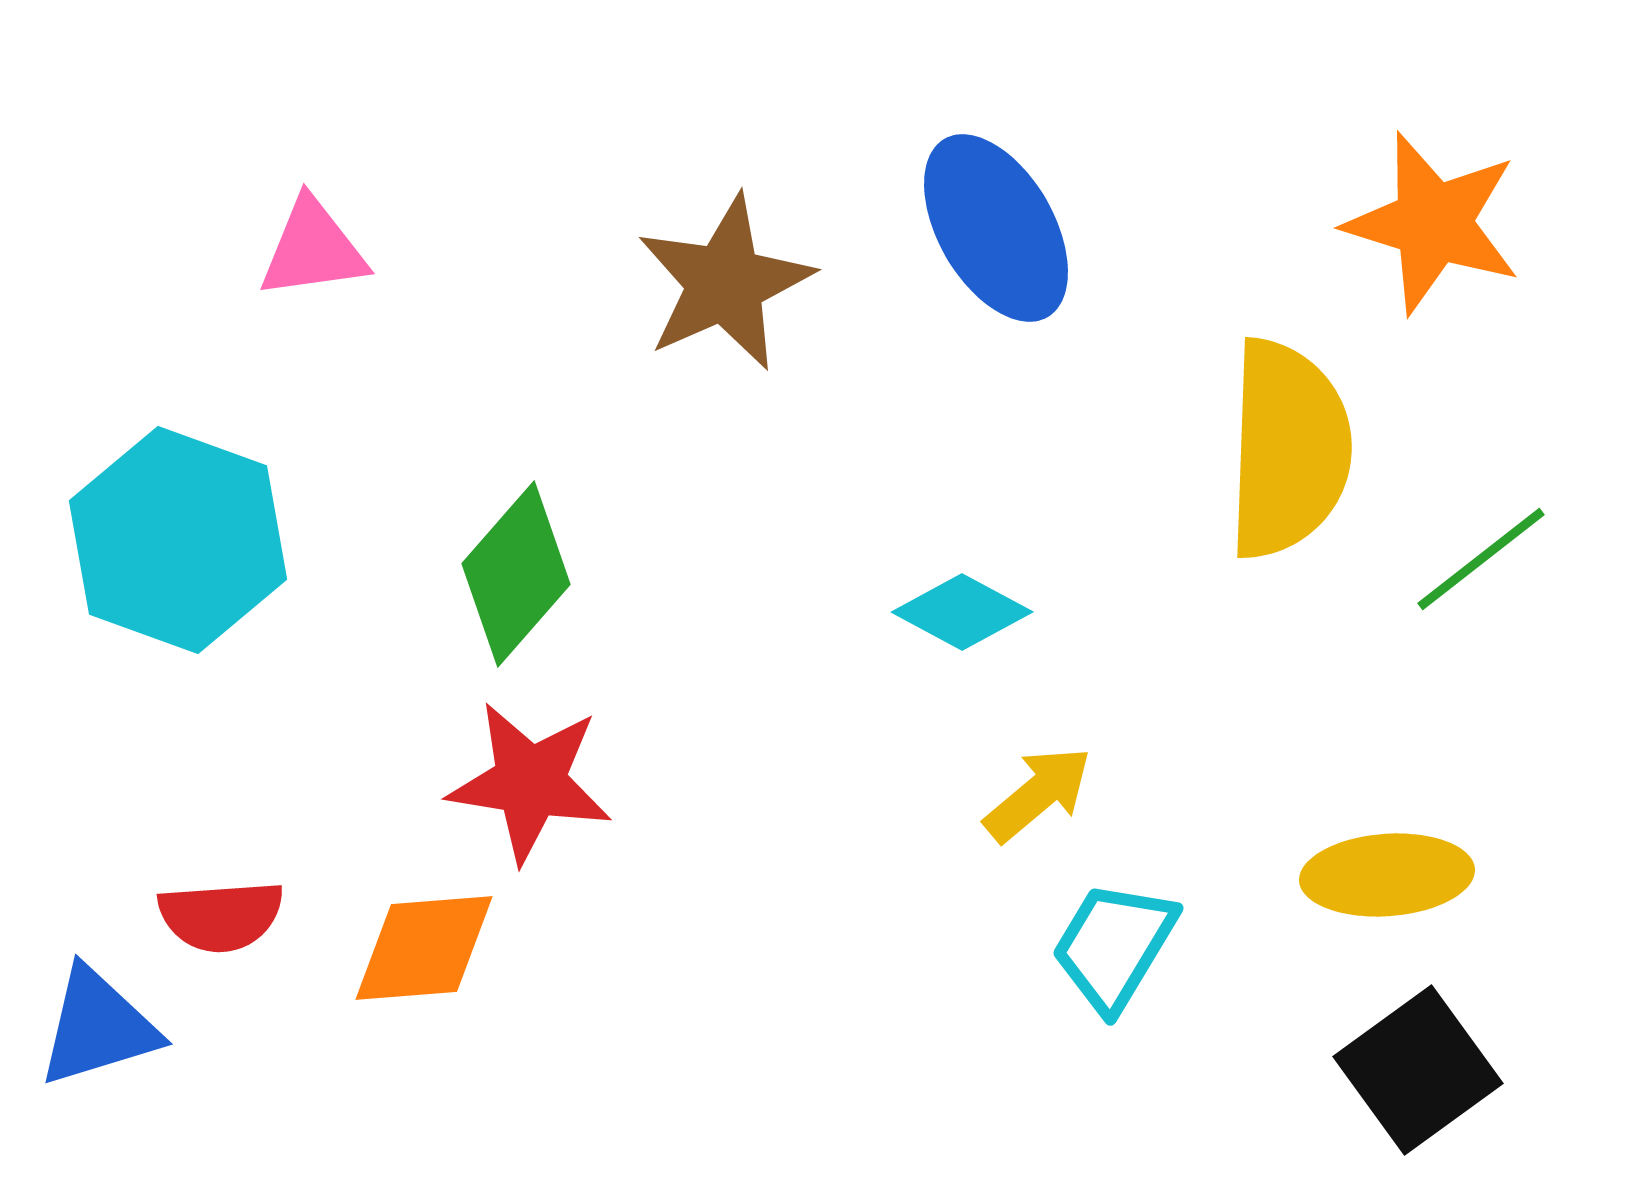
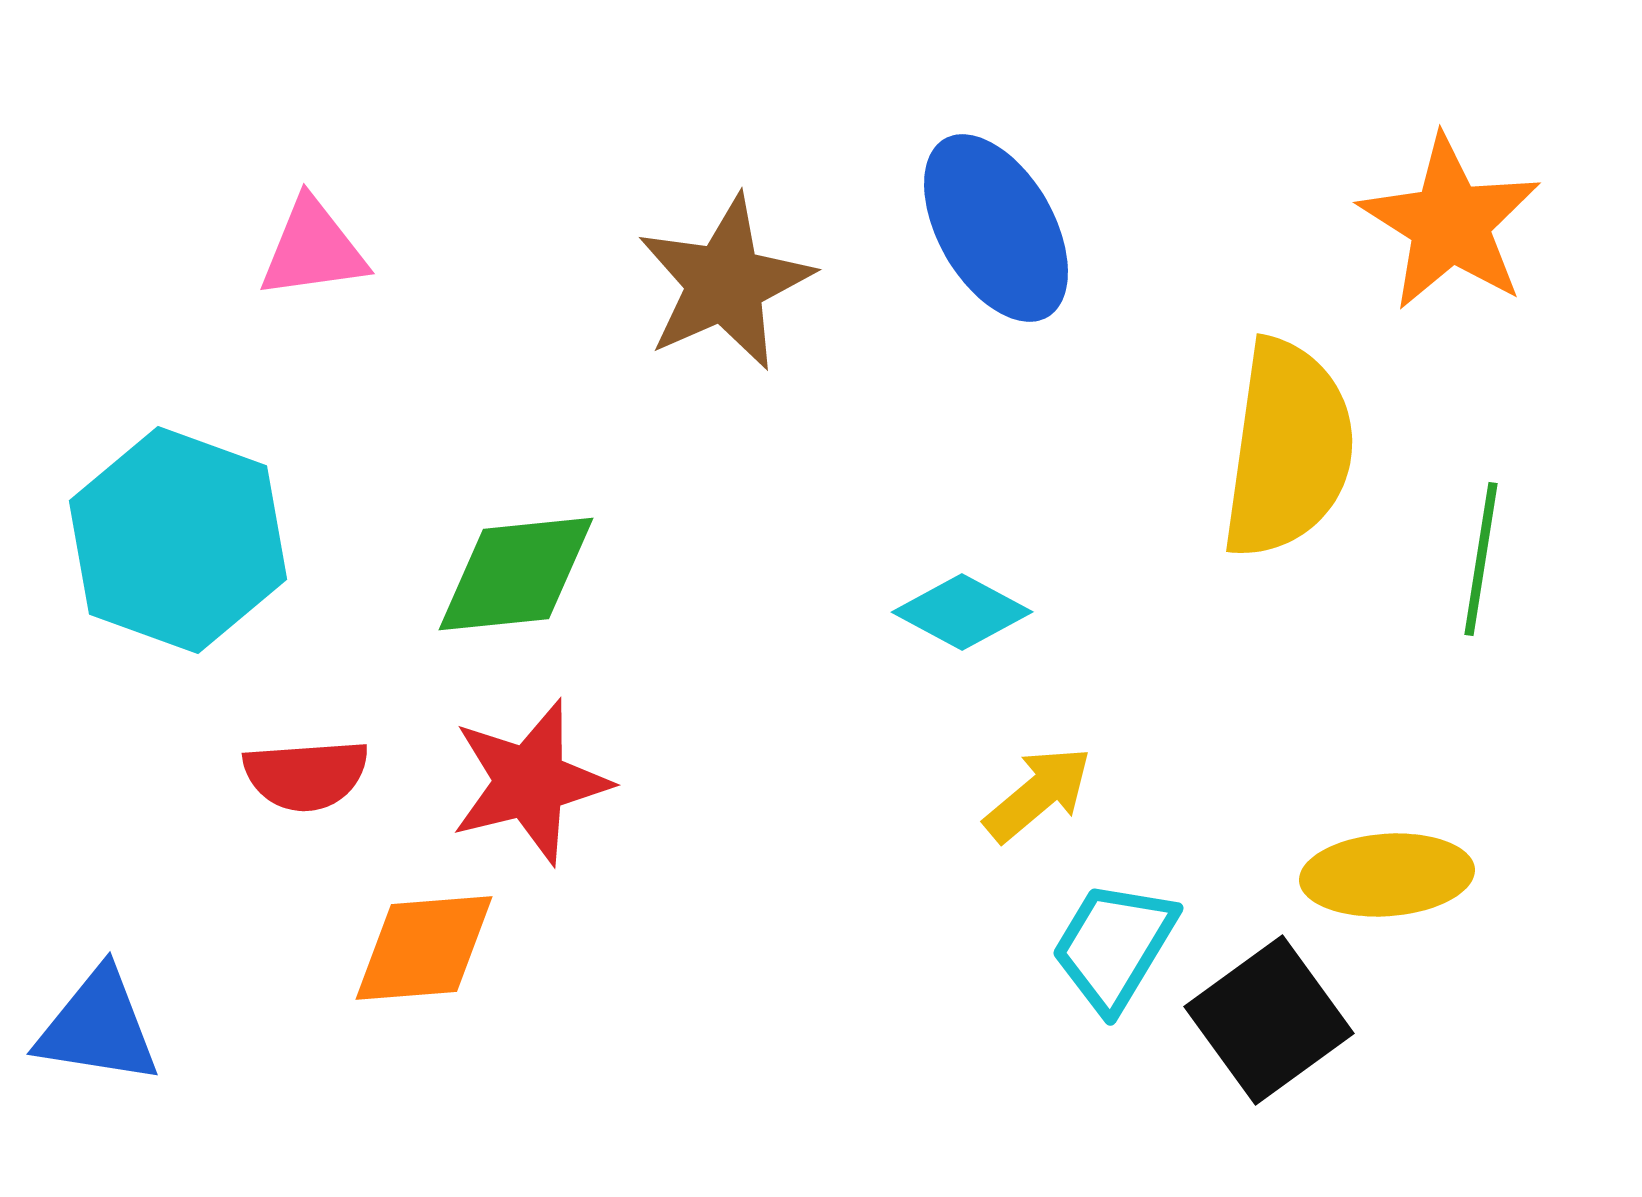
orange star: moved 17 px right; rotated 15 degrees clockwise
yellow semicircle: rotated 6 degrees clockwise
green line: rotated 43 degrees counterclockwise
green diamond: rotated 43 degrees clockwise
red star: rotated 23 degrees counterclockwise
red semicircle: moved 85 px right, 141 px up
blue triangle: rotated 26 degrees clockwise
black square: moved 149 px left, 50 px up
